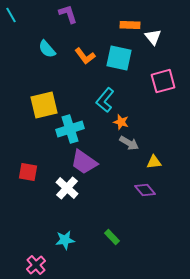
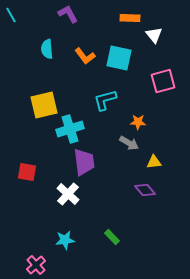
purple L-shape: rotated 10 degrees counterclockwise
orange rectangle: moved 7 px up
white triangle: moved 1 px right, 2 px up
cyan semicircle: rotated 36 degrees clockwise
cyan L-shape: rotated 35 degrees clockwise
orange star: moved 17 px right; rotated 14 degrees counterclockwise
purple trapezoid: rotated 132 degrees counterclockwise
red square: moved 1 px left
white cross: moved 1 px right, 6 px down
